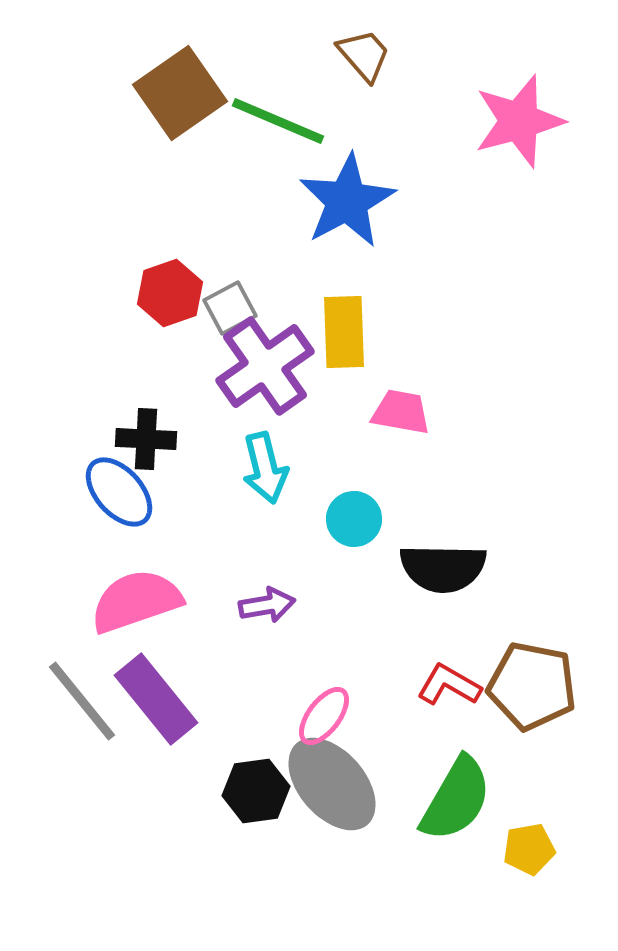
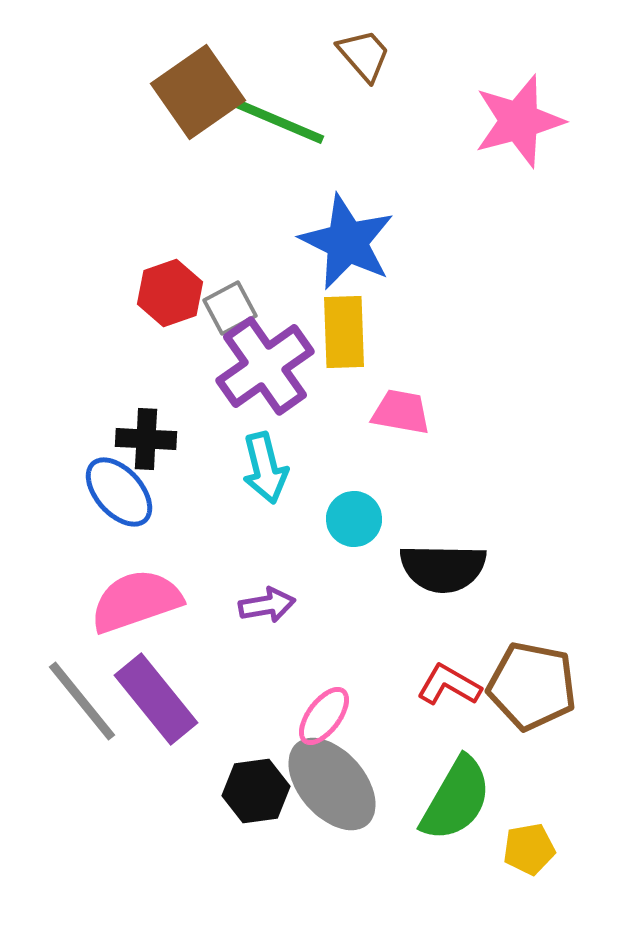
brown square: moved 18 px right, 1 px up
blue star: moved 41 px down; rotated 18 degrees counterclockwise
